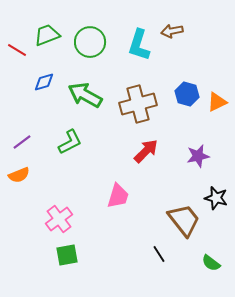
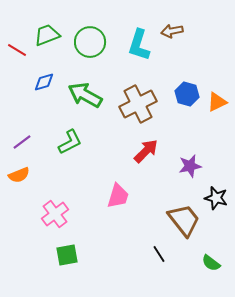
brown cross: rotated 12 degrees counterclockwise
purple star: moved 8 px left, 10 px down
pink cross: moved 4 px left, 5 px up
